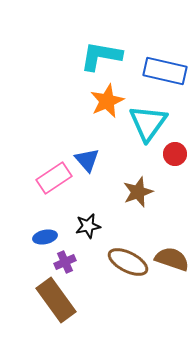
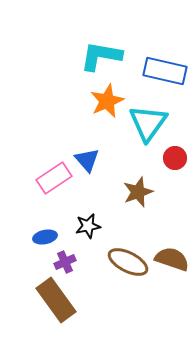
red circle: moved 4 px down
